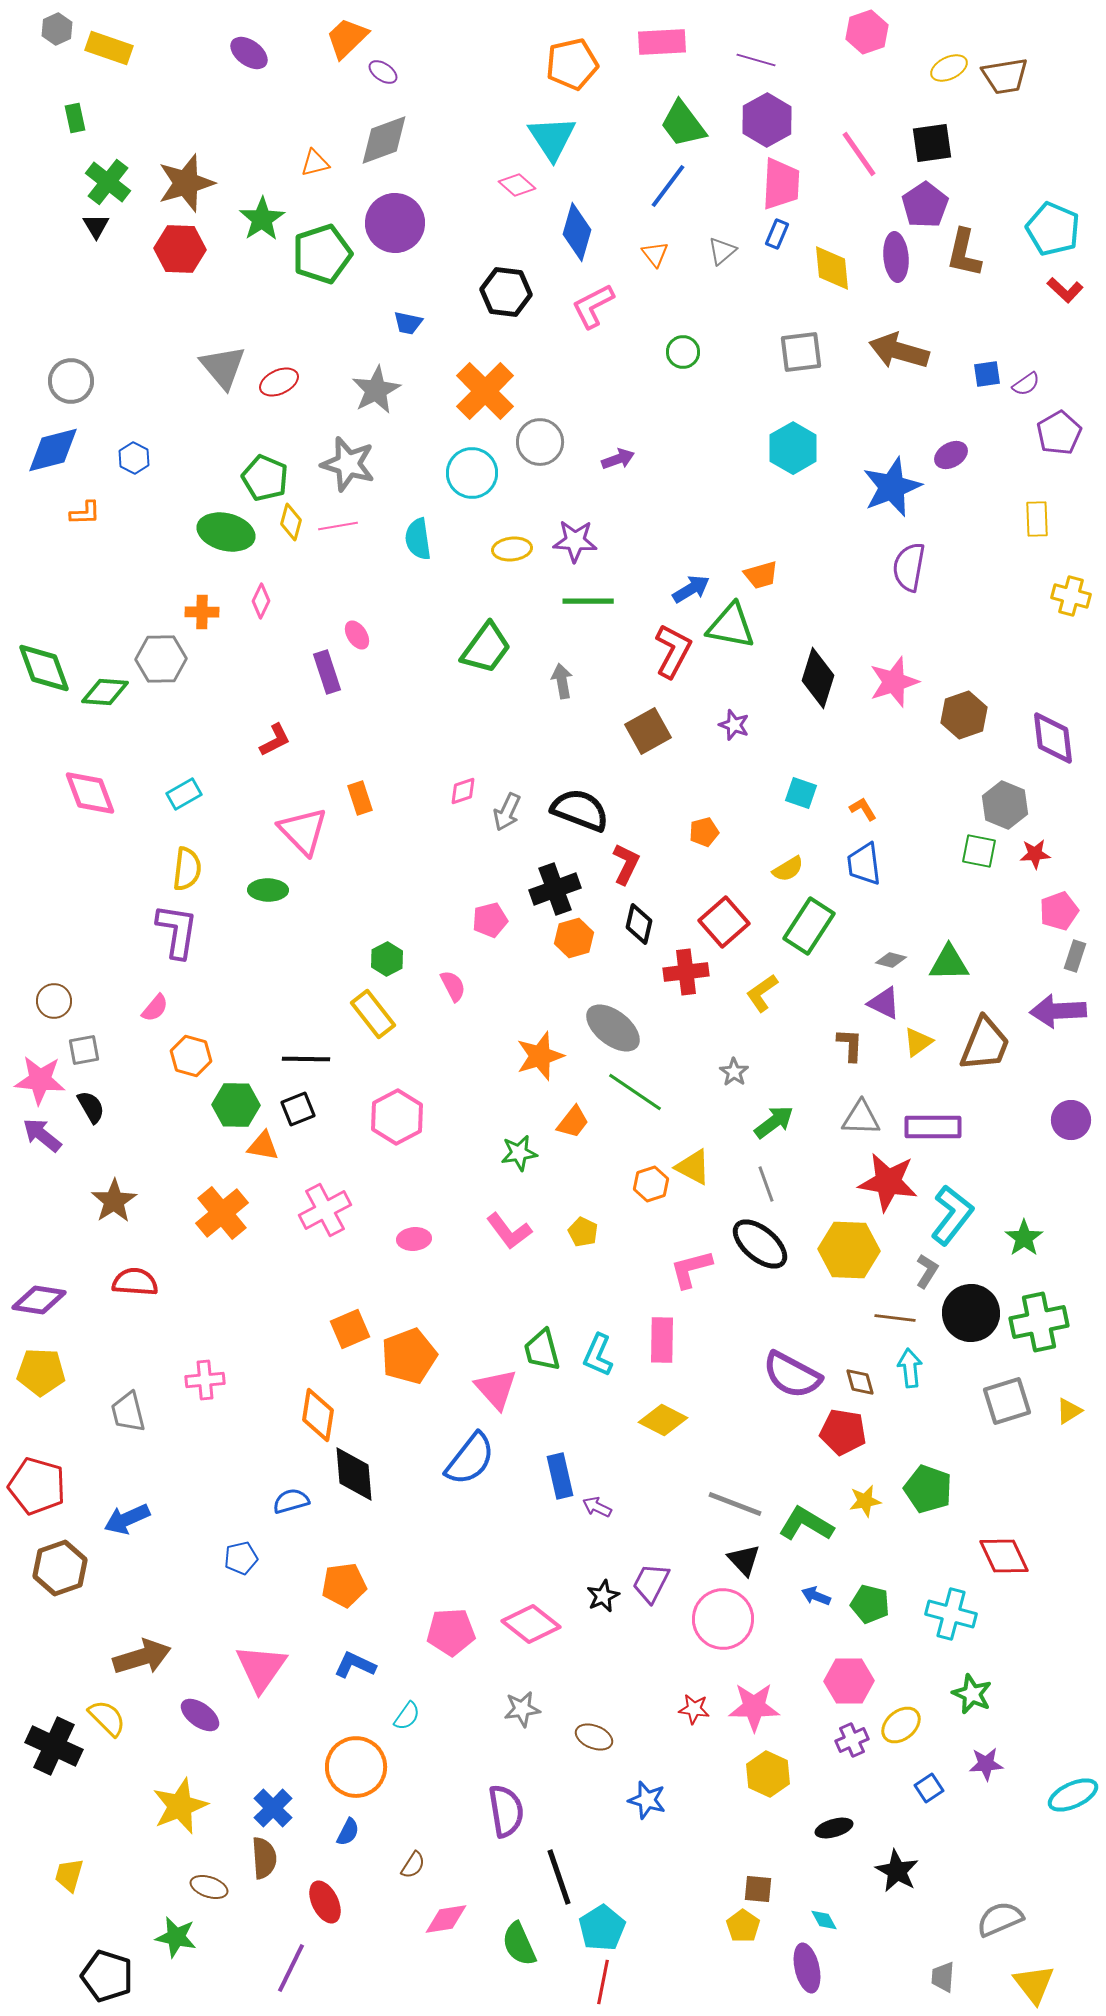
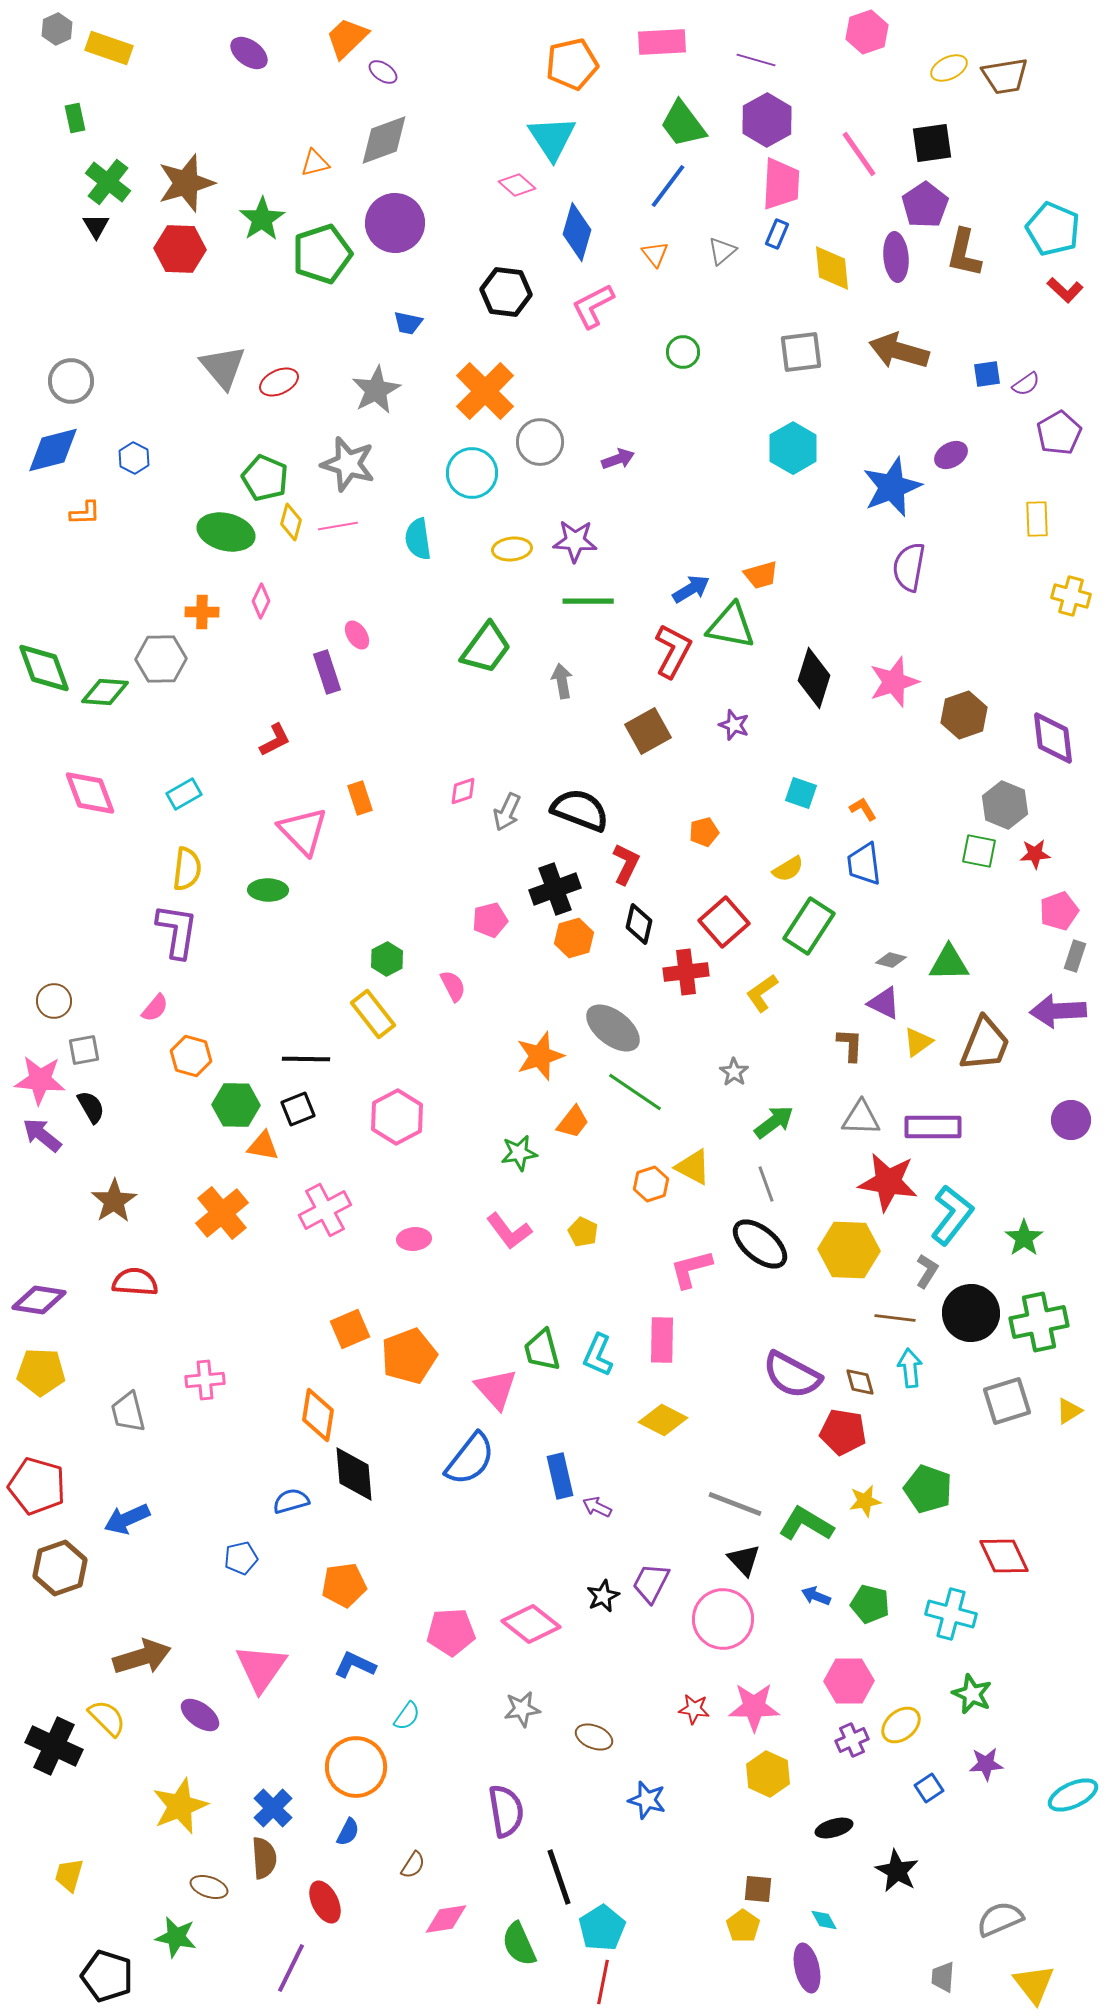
black diamond at (818, 678): moved 4 px left
